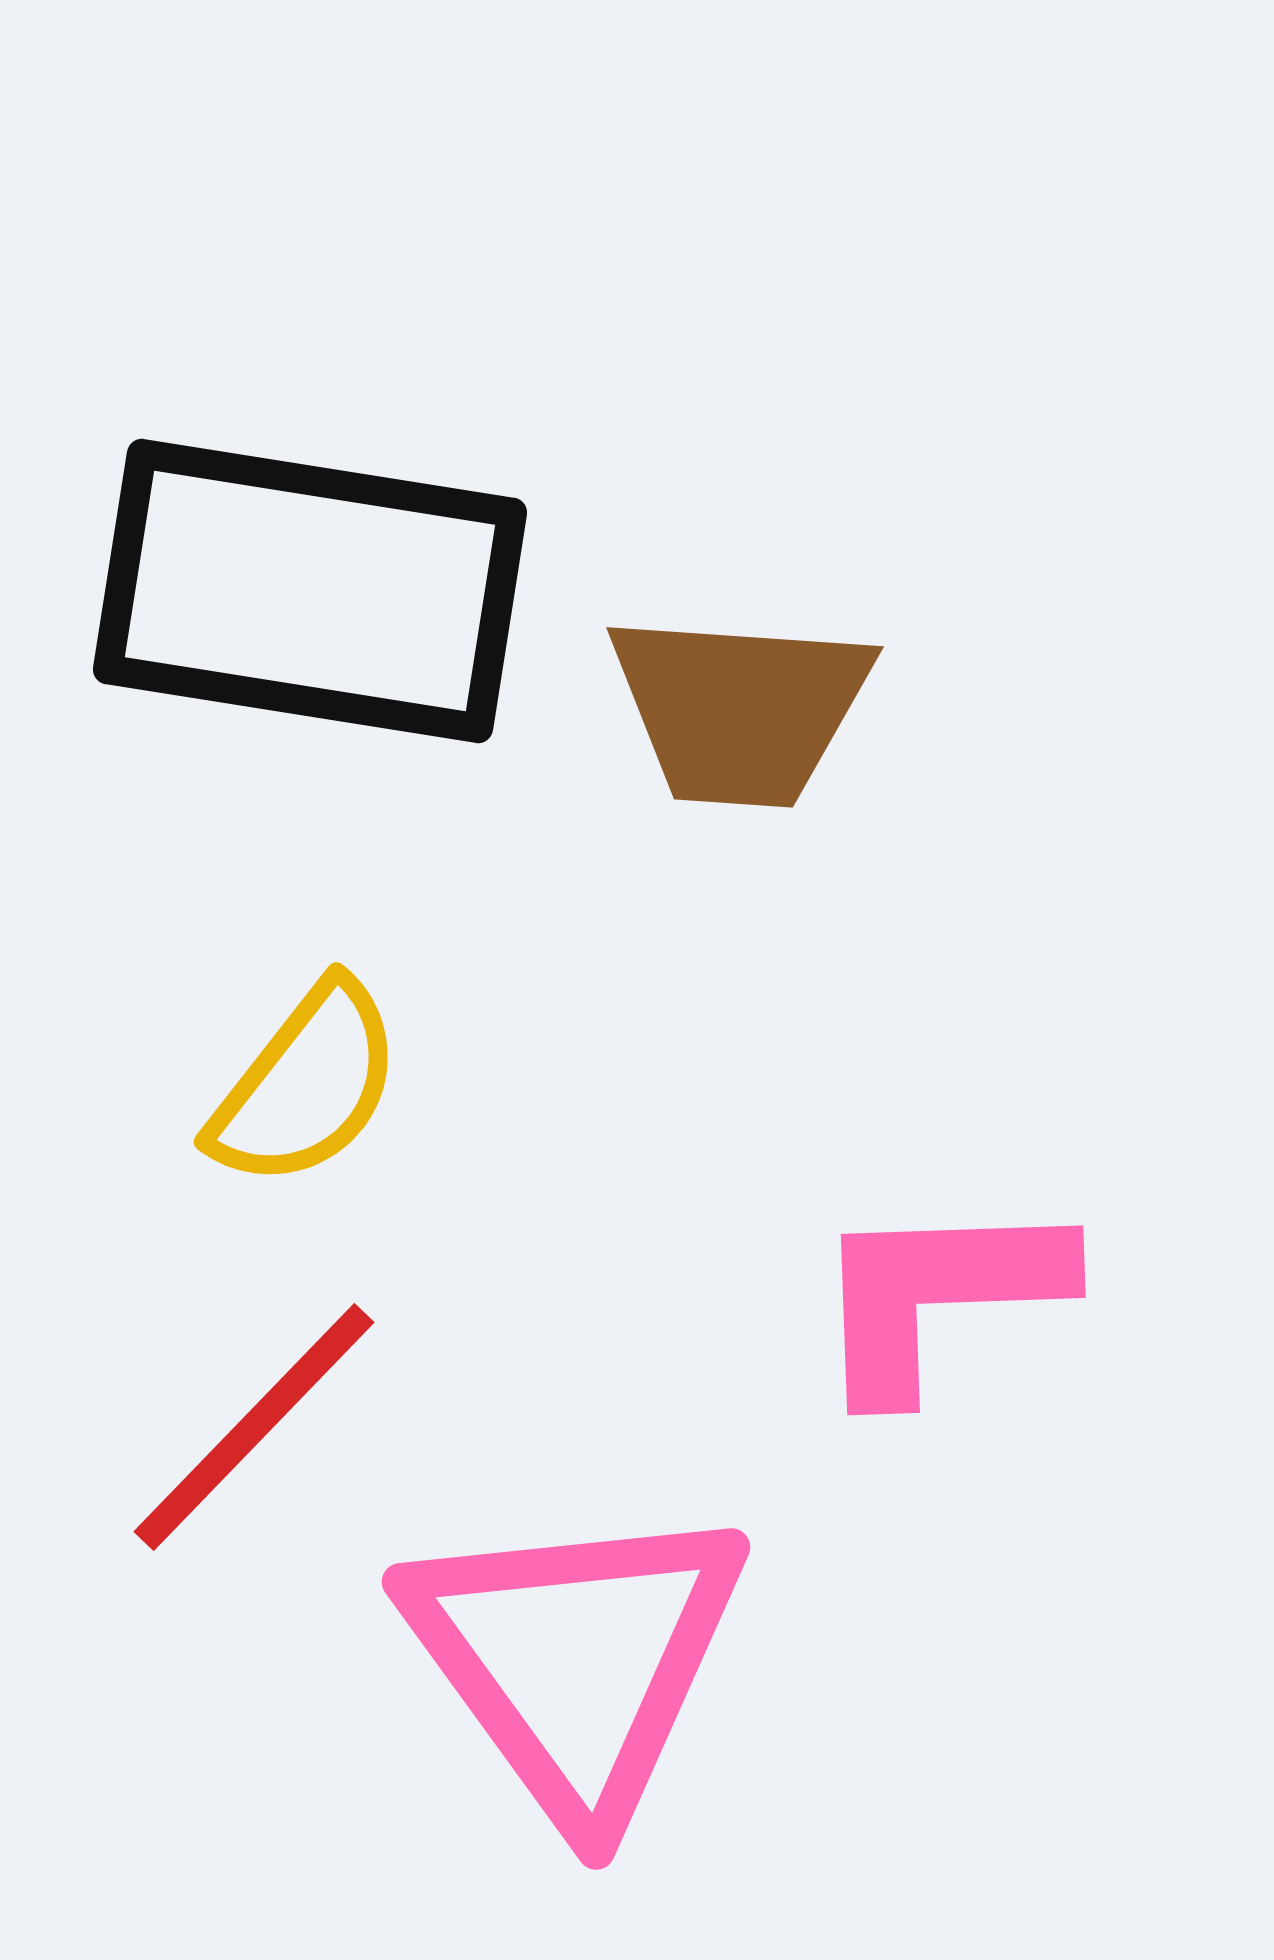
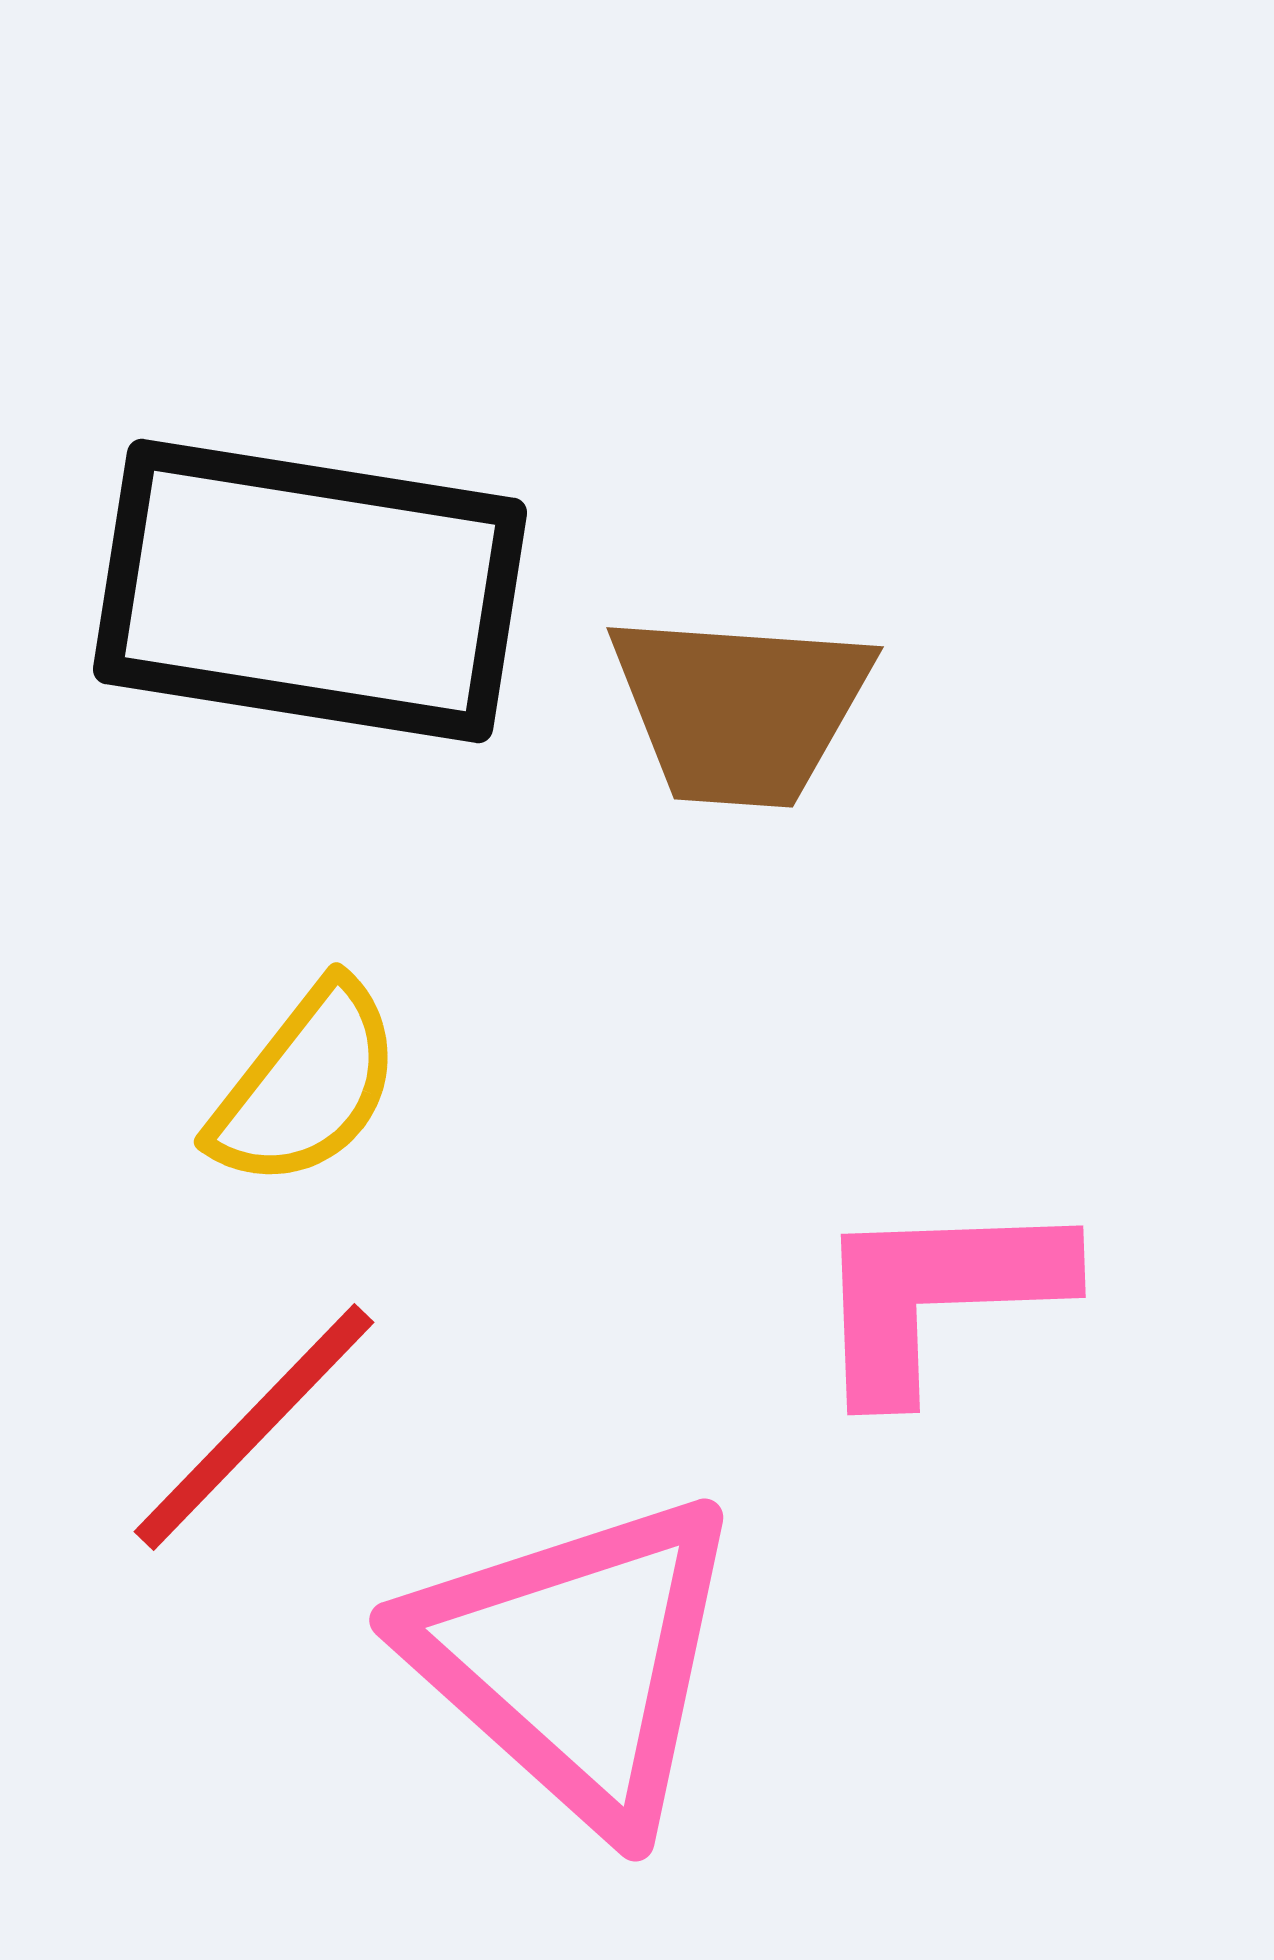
pink triangle: rotated 12 degrees counterclockwise
